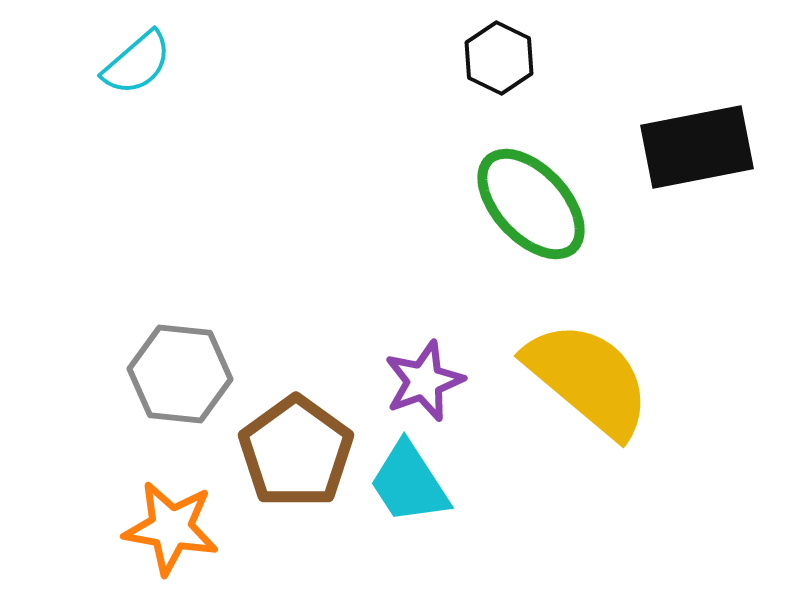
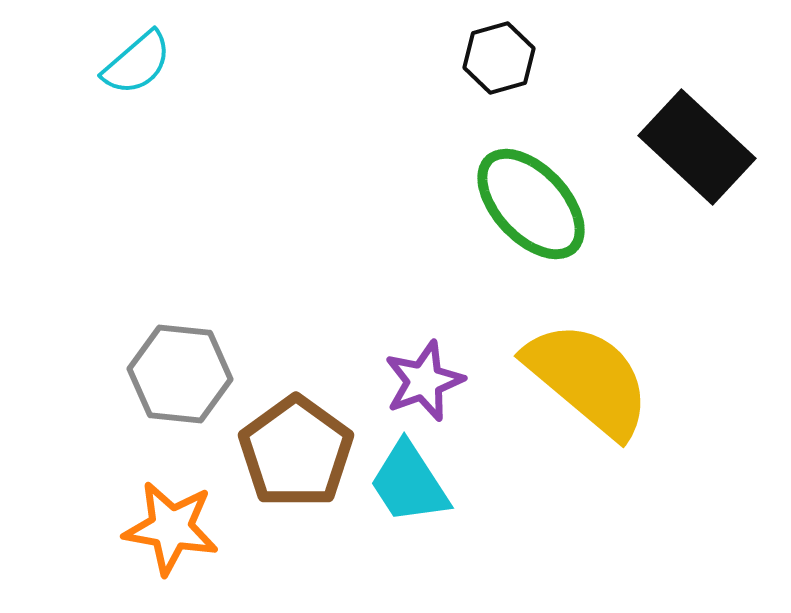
black hexagon: rotated 18 degrees clockwise
black rectangle: rotated 54 degrees clockwise
